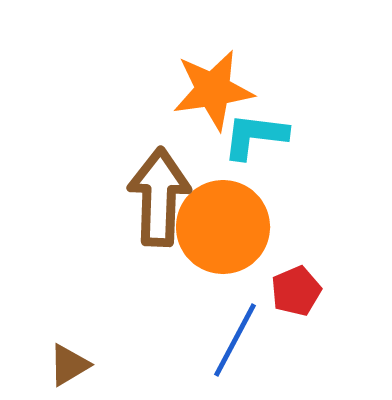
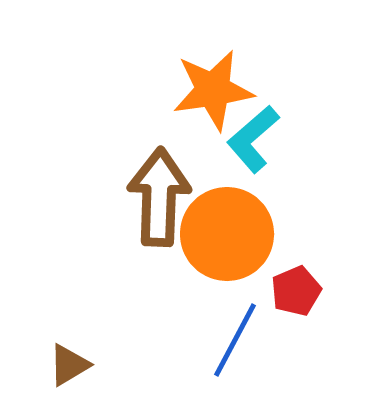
cyan L-shape: moved 2 px left, 3 px down; rotated 48 degrees counterclockwise
orange circle: moved 4 px right, 7 px down
